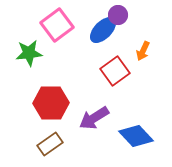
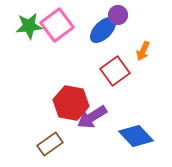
green star: moved 27 px up
red hexagon: moved 20 px right; rotated 12 degrees clockwise
purple arrow: moved 2 px left, 1 px up
